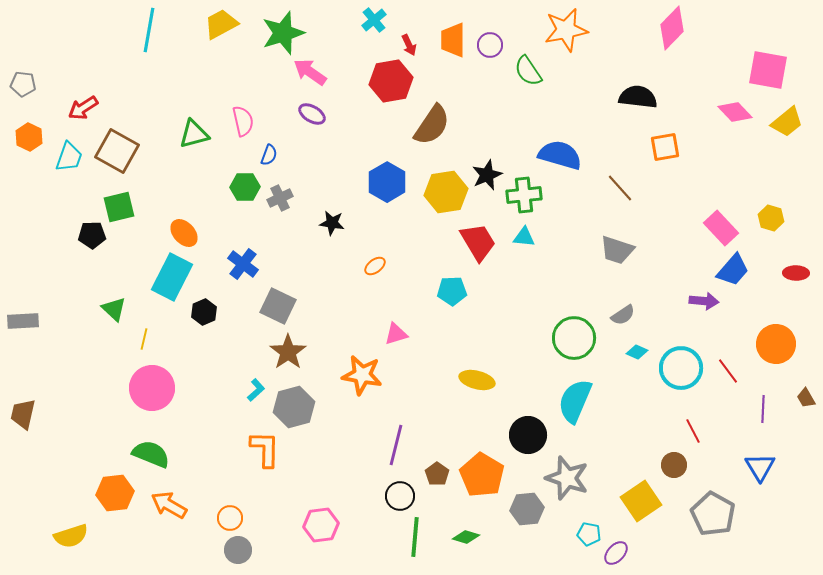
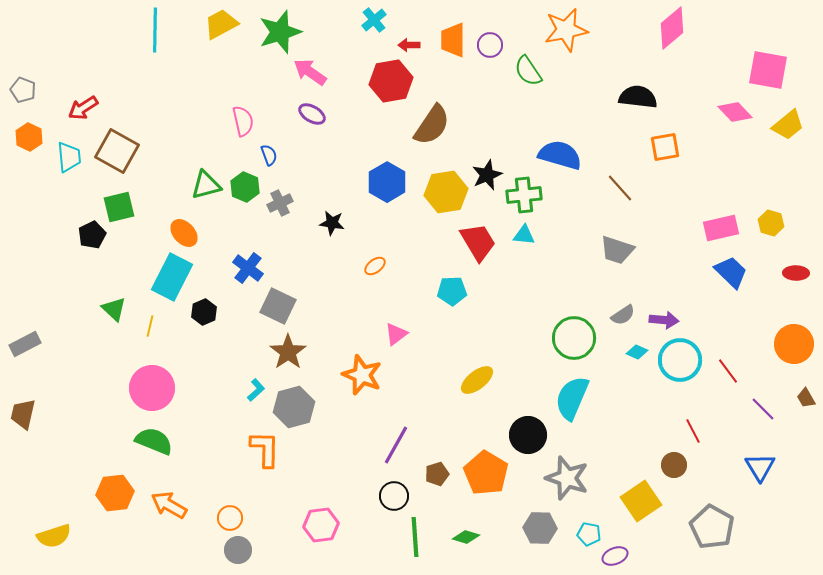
pink diamond at (672, 28): rotated 6 degrees clockwise
cyan line at (149, 30): moved 6 px right; rotated 9 degrees counterclockwise
green star at (283, 33): moved 3 px left, 1 px up
red arrow at (409, 45): rotated 115 degrees clockwise
gray pentagon at (23, 84): moved 6 px down; rotated 15 degrees clockwise
yellow trapezoid at (787, 122): moved 1 px right, 3 px down
green triangle at (194, 134): moved 12 px right, 51 px down
blue semicircle at (269, 155): rotated 40 degrees counterclockwise
cyan trapezoid at (69, 157): rotated 24 degrees counterclockwise
green hexagon at (245, 187): rotated 24 degrees clockwise
gray cross at (280, 198): moved 5 px down
yellow hexagon at (771, 218): moved 5 px down
pink rectangle at (721, 228): rotated 60 degrees counterclockwise
black pentagon at (92, 235): rotated 24 degrees counterclockwise
cyan triangle at (524, 237): moved 2 px up
blue cross at (243, 264): moved 5 px right, 4 px down
blue trapezoid at (733, 270): moved 2 px left, 2 px down; rotated 87 degrees counterclockwise
purple arrow at (704, 301): moved 40 px left, 19 px down
gray rectangle at (23, 321): moved 2 px right, 23 px down; rotated 24 degrees counterclockwise
pink triangle at (396, 334): rotated 20 degrees counterclockwise
yellow line at (144, 339): moved 6 px right, 13 px up
orange circle at (776, 344): moved 18 px right
cyan circle at (681, 368): moved 1 px left, 8 px up
orange star at (362, 375): rotated 12 degrees clockwise
yellow ellipse at (477, 380): rotated 52 degrees counterclockwise
cyan semicircle at (575, 401): moved 3 px left, 3 px up
purple line at (763, 409): rotated 48 degrees counterclockwise
purple line at (396, 445): rotated 15 degrees clockwise
green semicircle at (151, 454): moved 3 px right, 13 px up
brown pentagon at (437, 474): rotated 20 degrees clockwise
orange pentagon at (482, 475): moved 4 px right, 2 px up
black circle at (400, 496): moved 6 px left
gray hexagon at (527, 509): moved 13 px right, 19 px down; rotated 8 degrees clockwise
gray pentagon at (713, 514): moved 1 px left, 13 px down
yellow semicircle at (71, 536): moved 17 px left
green line at (415, 537): rotated 9 degrees counterclockwise
purple ellipse at (616, 553): moved 1 px left, 3 px down; rotated 25 degrees clockwise
